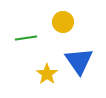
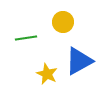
blue triangle: rotated 36 degrees clockwise
yellow star: rotated 10 degrees counterclockwise
